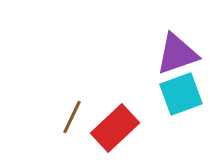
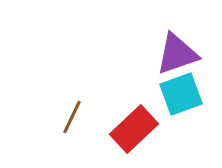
red rectangle: moved 19 px right, 1 px down
